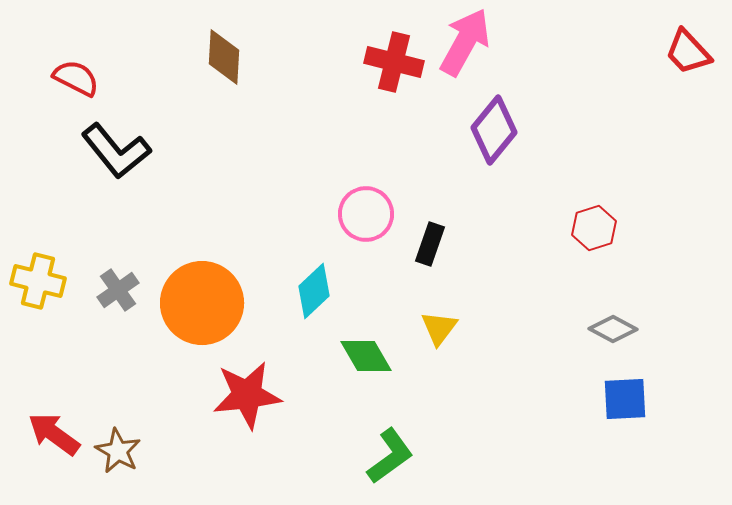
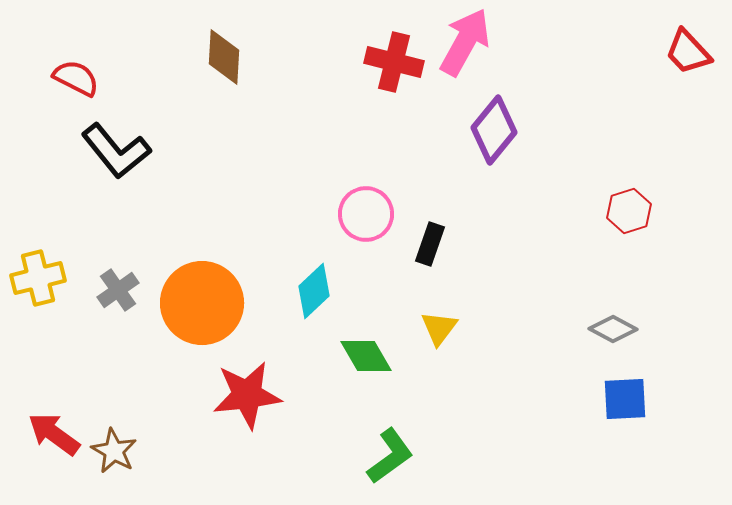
red hexagon: moved 35 px right, 17 px up
yellow cross: moved 3 px up; rotated 28 degrees counterclockwise
brown star: moved 4 px left
